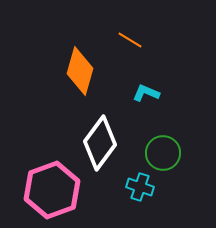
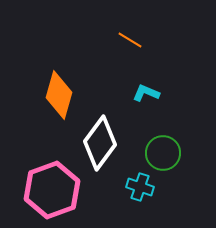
orange diamond: moved 21 px left, 24 px down
